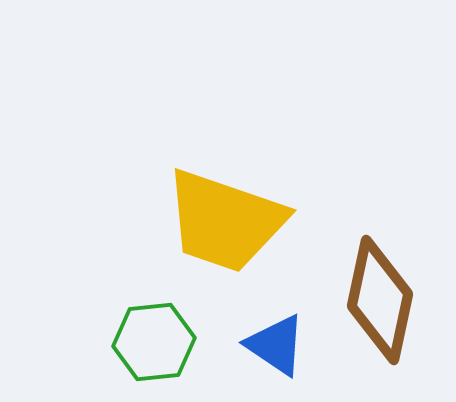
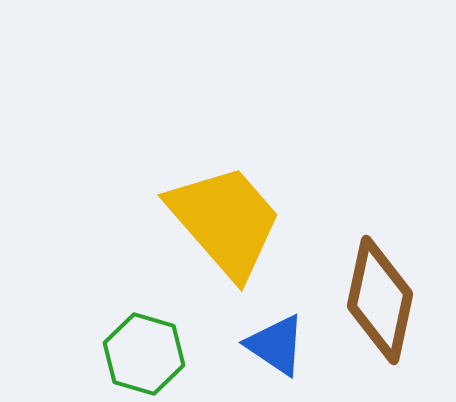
yellow trapezoid: rotated 150 degrees counterclockwise
green hexagon: moved 10 px left, 12 px down; rotated 22 degrees clockwise
